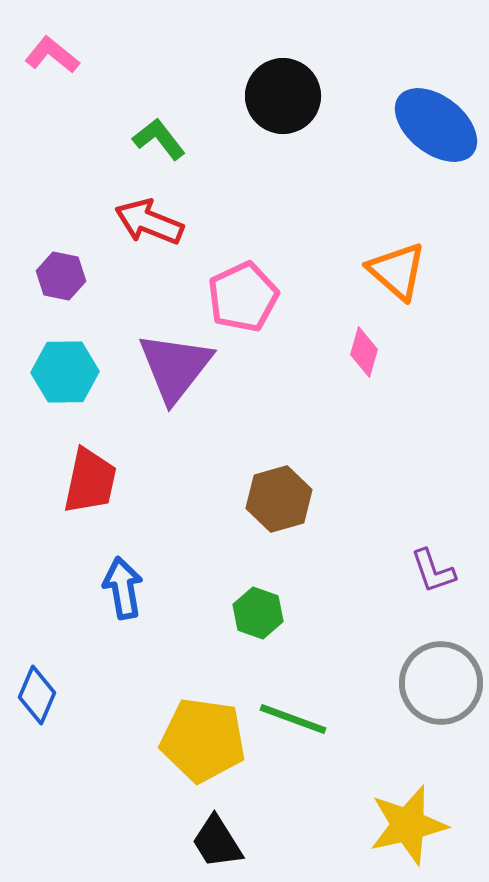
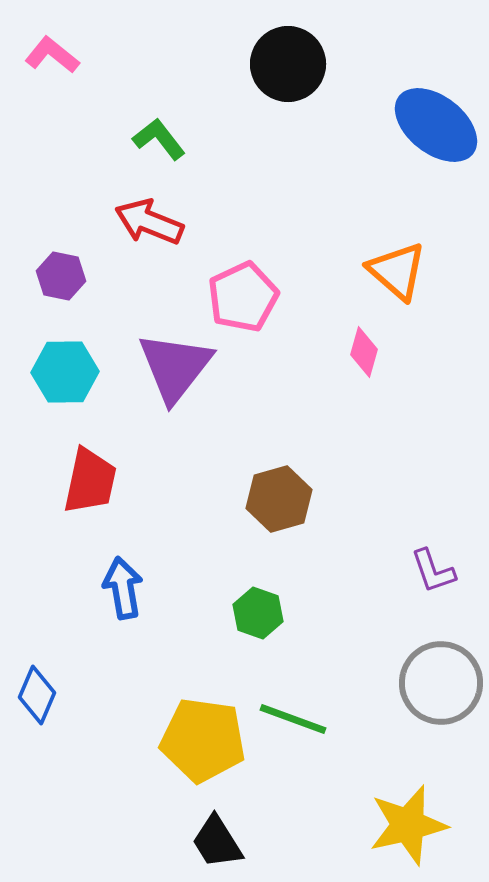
black circle: moved 5 px right, 32 px up
